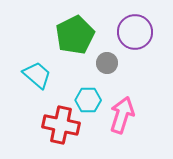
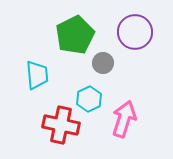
gray circle: moved 4 px left
cyan trapezoid: rotated 44 degrees clockwise
cyan hexagon: moved 1 px right, 1 px up; rotated 25 degrees counterclockwise
pink arrow: moved 2 px right, 4 px down
